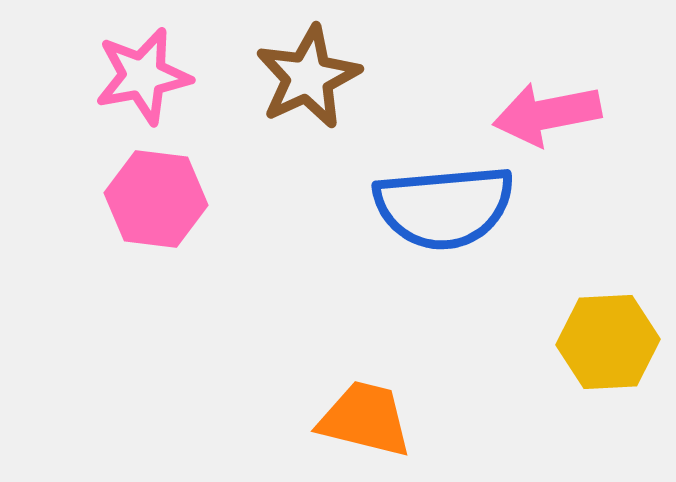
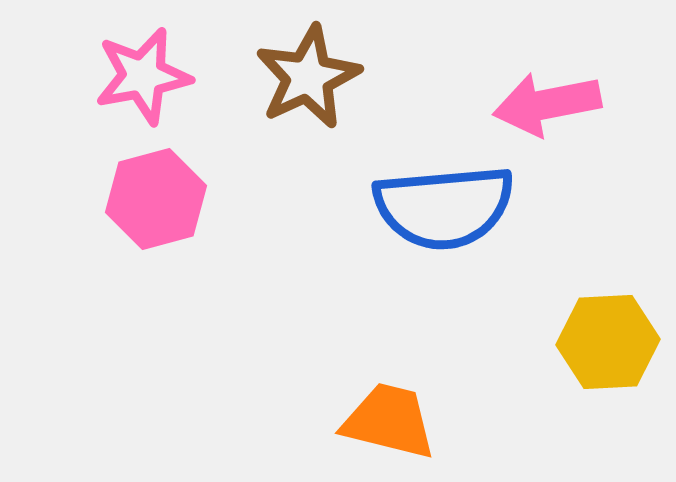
pink arrow: moved 10 px up
pink hexagon: rotated 22 degrees counterclockwise
orange trapezoid: moved 24 px right, 2 px down
